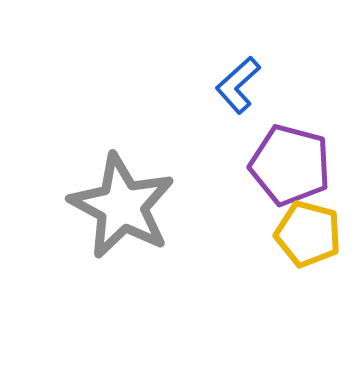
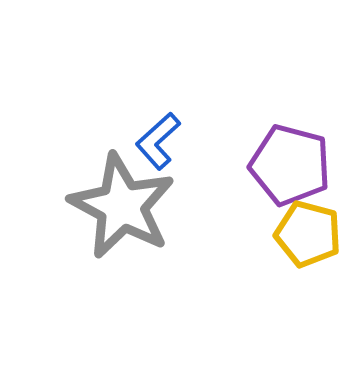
blue L-shape: moved 80 px left, 56 px down
